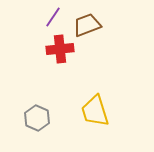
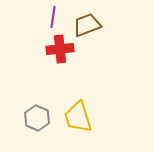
purple line: rotated 25 degrees counterclockwise
yellow trapezoid: moved 17 px left, 6 px down
